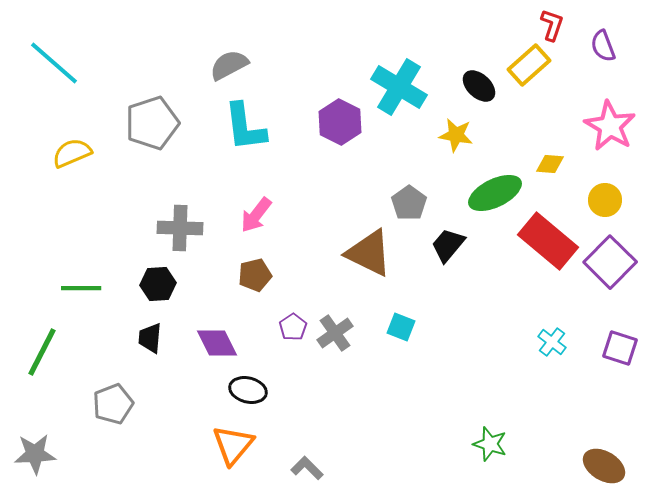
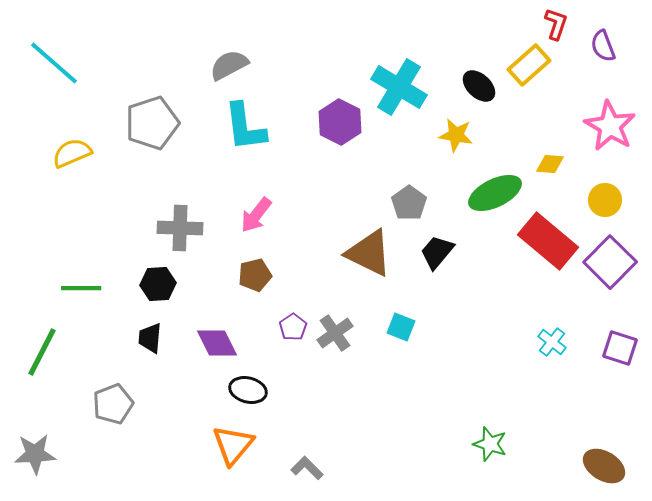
red L-shape at (552, 25): moved 4 px right, 1 px up
black trapezoid at (448, 245): moved 11 px left, 7 px down
